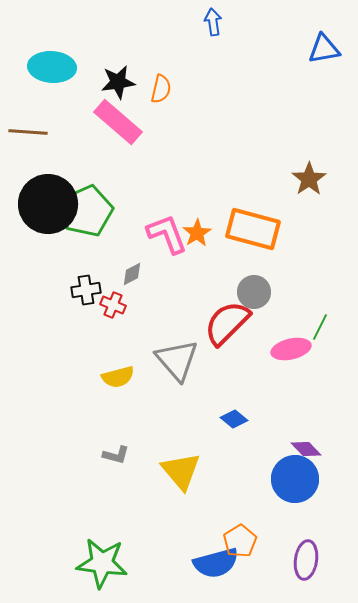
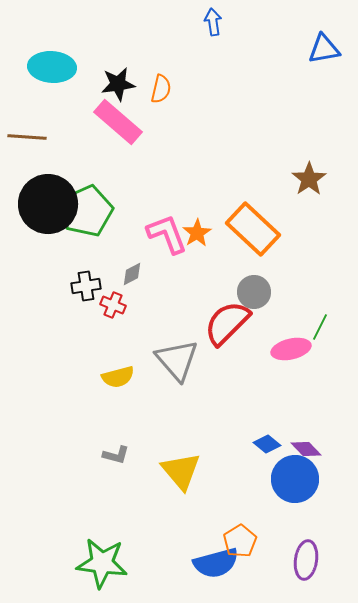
black star: moved 2 px down
brown line: moved 1 px left, 5 px down
orange rectangle: rotated 28 degrees clockwise
black cross: moved 4 px up
blue diamond: moved 33 px right, 25 px down
